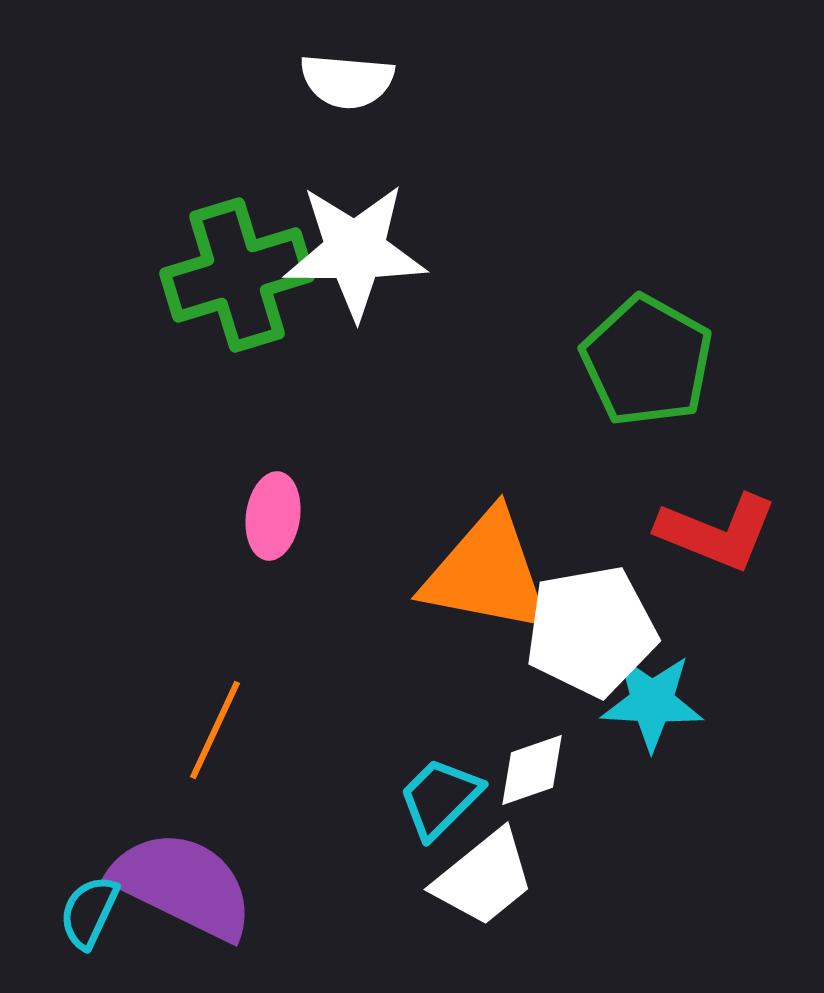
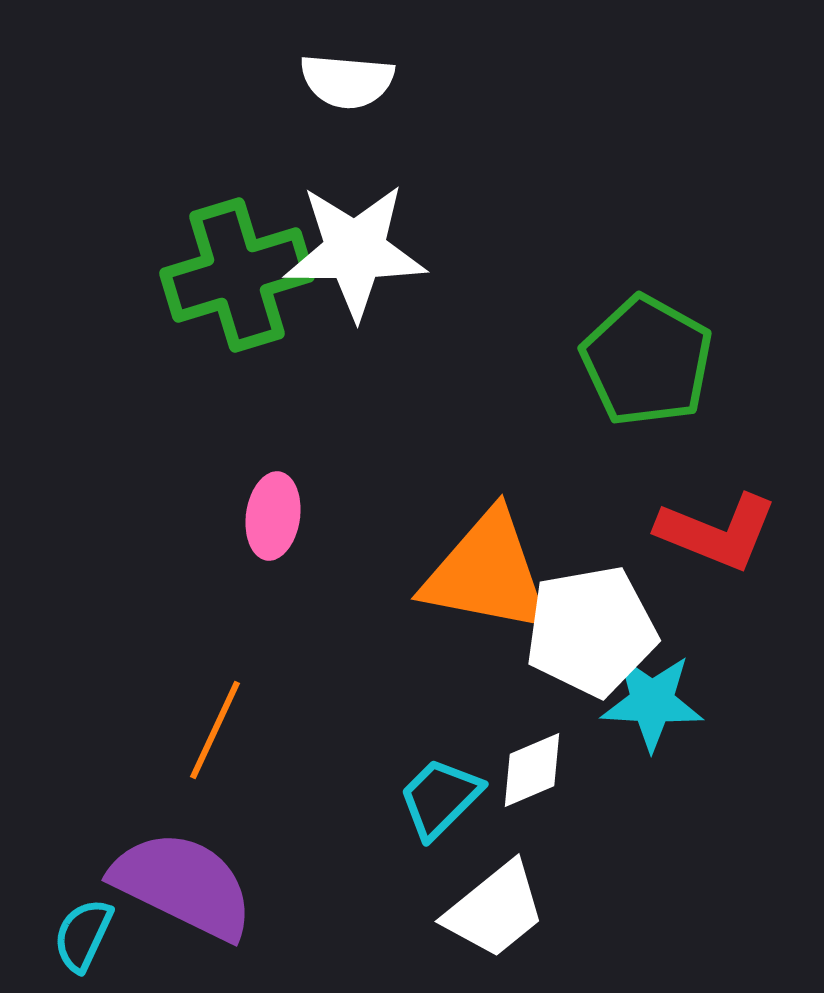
white diamond: rotated 4 degrees counterclockwise
white trapezoid: moved 11 px right, 32 px down
cyan semicircle: moved 6 px left, 23 px down
